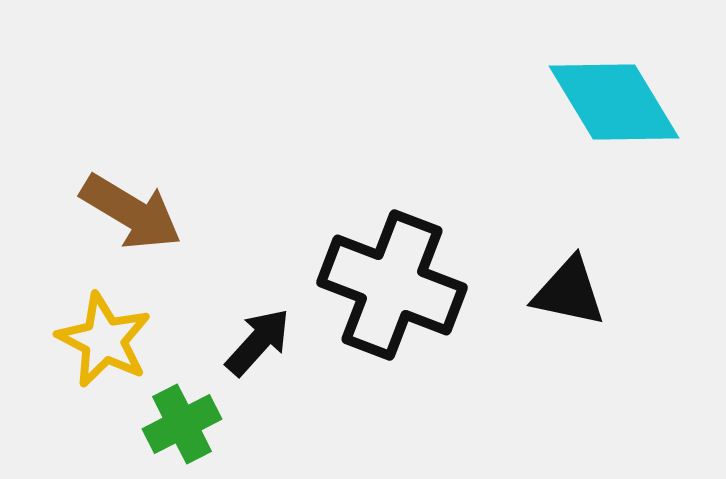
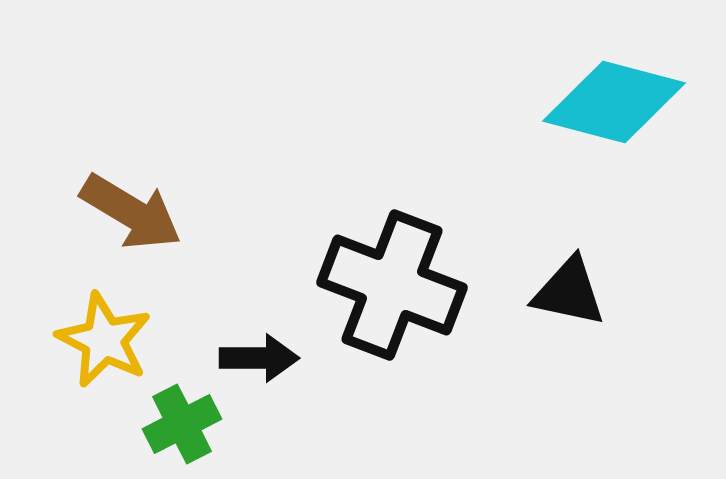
cyan diamond: rotated 44 degrees counterclockwise
black arrow: moved 1 px right, 16 px down; rotated 48 degrees clockwise
